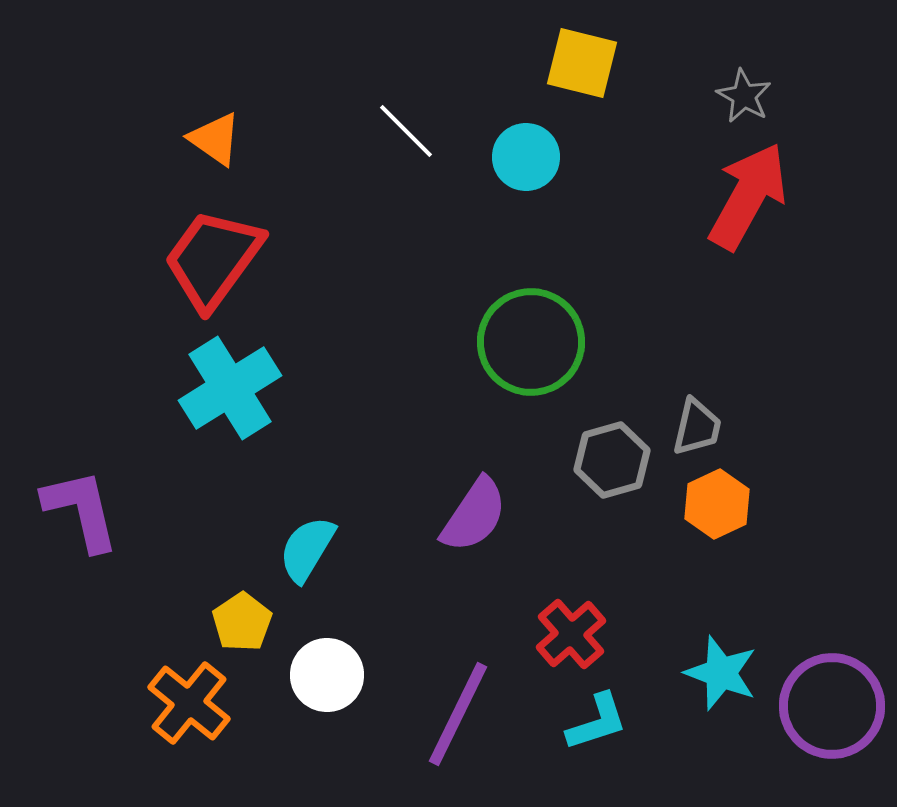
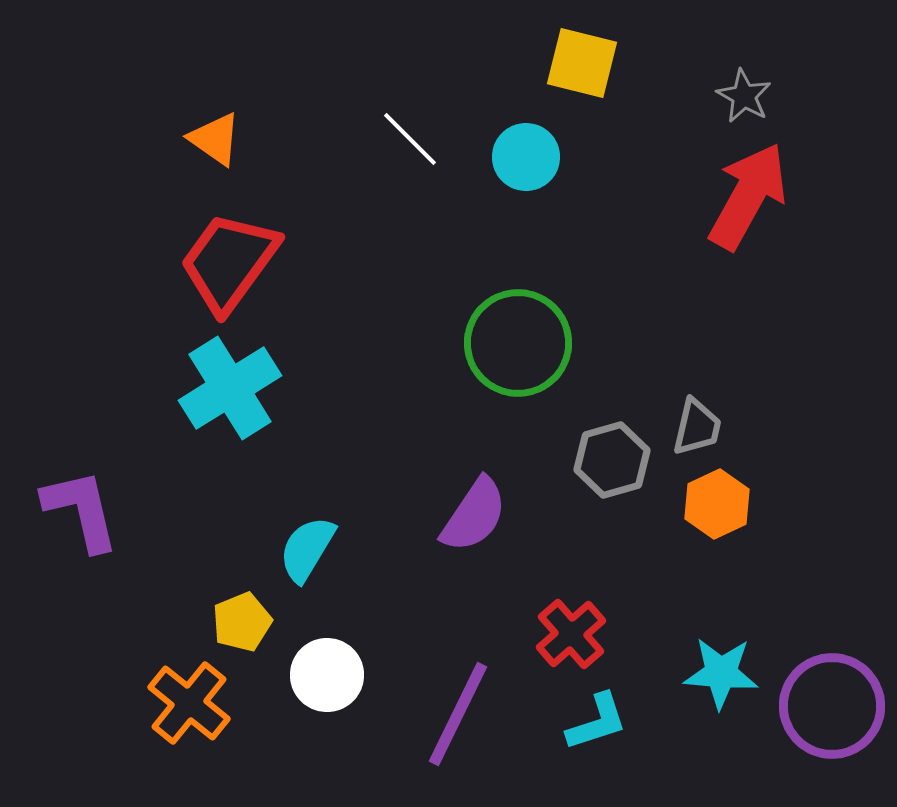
white line: moved 4 px right, 8 px down
red trapezoid: moved 16 px right, 3 px down
green circle: moved 13 px left, 1 px down
yellow pentagon: rotated 12 degrees clockwise
cyan star: rotated 16 degrees counterclockwise
